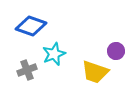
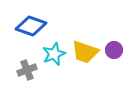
purple circle: moved 2 px left, 1 px up
yellow trapezoid: moved 10 px left, 20 px up
